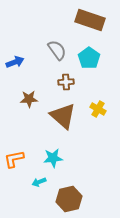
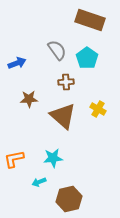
cyan pentagon: moved 2 px left
blue arrow: moved 2 px right, 1 px down
